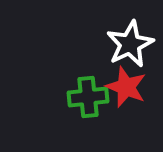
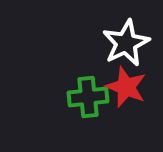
white star: moved 4 px left, 1 px up
